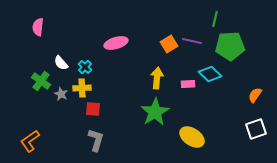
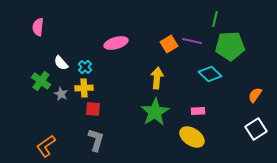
pink rectangle: moved 10 px right, 27 px down
yellow cross: moved 2 px right
white square: rotated 15 degrees counterclockwise
orange L-shape: moved 16 px right, 5 px down
